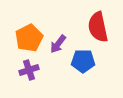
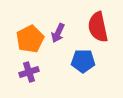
orange pentagon: moved 1 px right, 1 px down
purple arrow: moved 11 px up; rotated 12 degrees counterclockwise
purple cross: moved 2 px down
